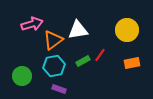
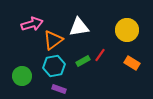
white triangle: moved 1 px right, 3 px up
orange rectangle: rotated 42 degrees clockwise
